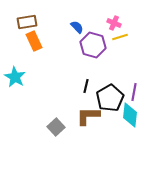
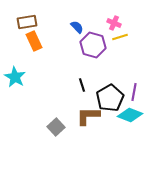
black line: moved 4 px left, 1 px up; rotated 32 degrees counterclockwise
cyan diamond: rotated 75 degrees counterclockwise
